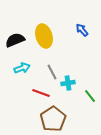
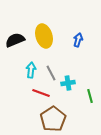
blue arrow: moved 4 px left, 10 px down; rotated 56 degrees clockwise
cyan arrow: moved 9 px right, 2 px down; rotated 63 degrees counterclockwise
gray line: moved 1 px left, 1 px down
green line: rotated 24 degrees clockwise
